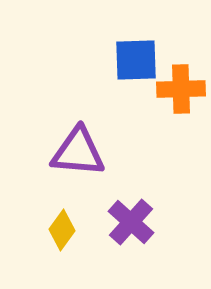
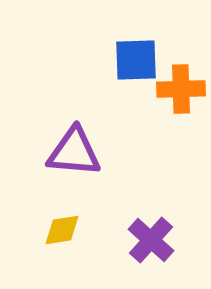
purple triangle: moved 4 px left
purple cross: moved 20 px right, 18 px down
yellow diamond: rotated 45 degrees clockwise
